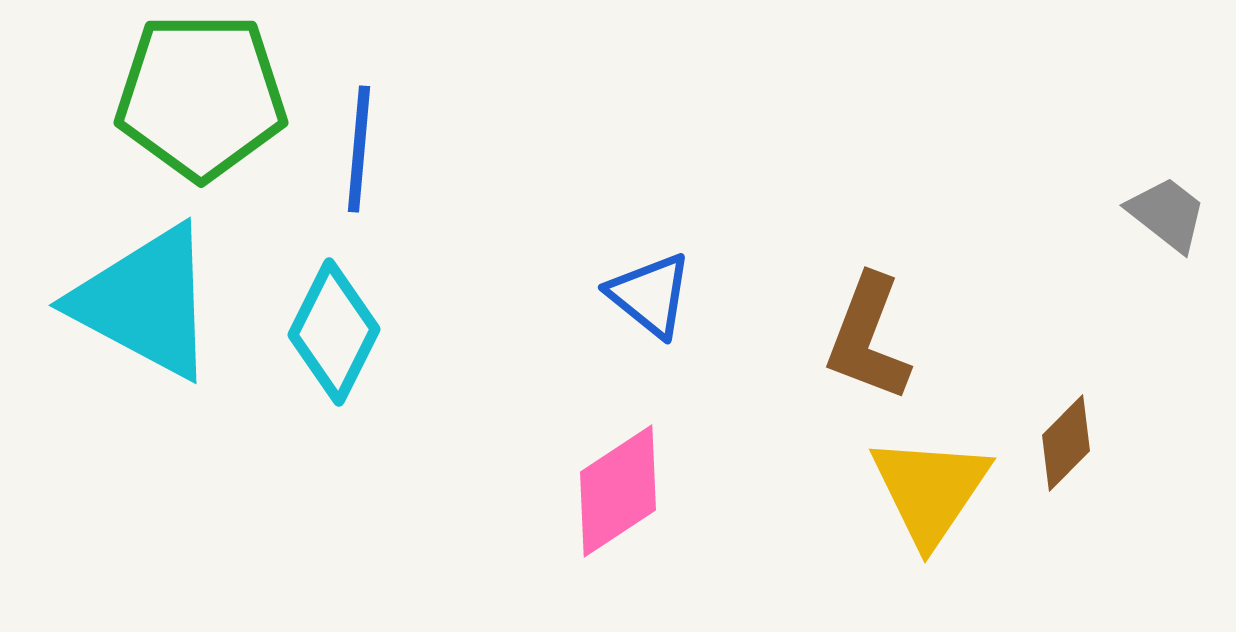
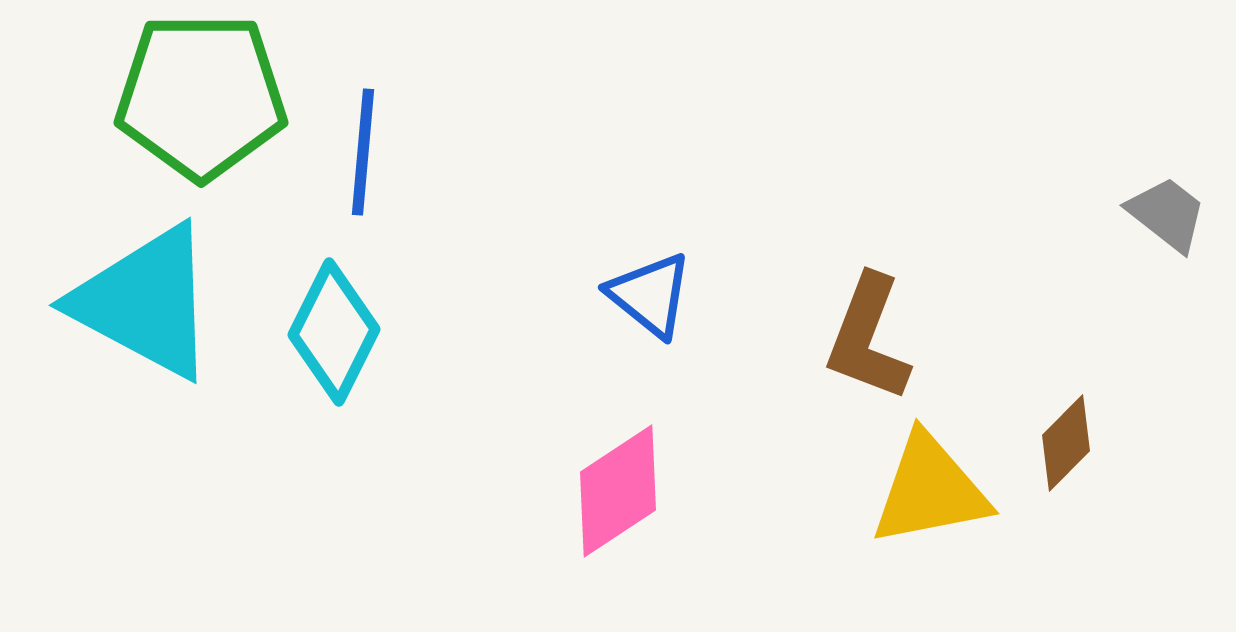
blue line: moved 4 px right, 3 px down
yellow triangle: rotated 45 degrees clockwise
